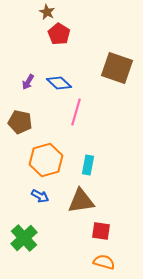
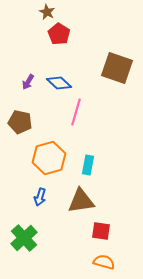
orange hexagon: moved 3 px right, 2 px up
blue arrow: moved 1 px down; rotated 78 degrees clockwise
